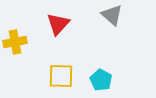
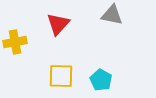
gray triangle: rotated 30 degrees counterclockwise
